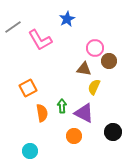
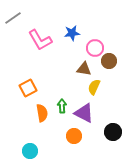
blue star: moved 5 px right, 14 px down; rotated 21 degrees clockwise
gray line: moved 9 px up
